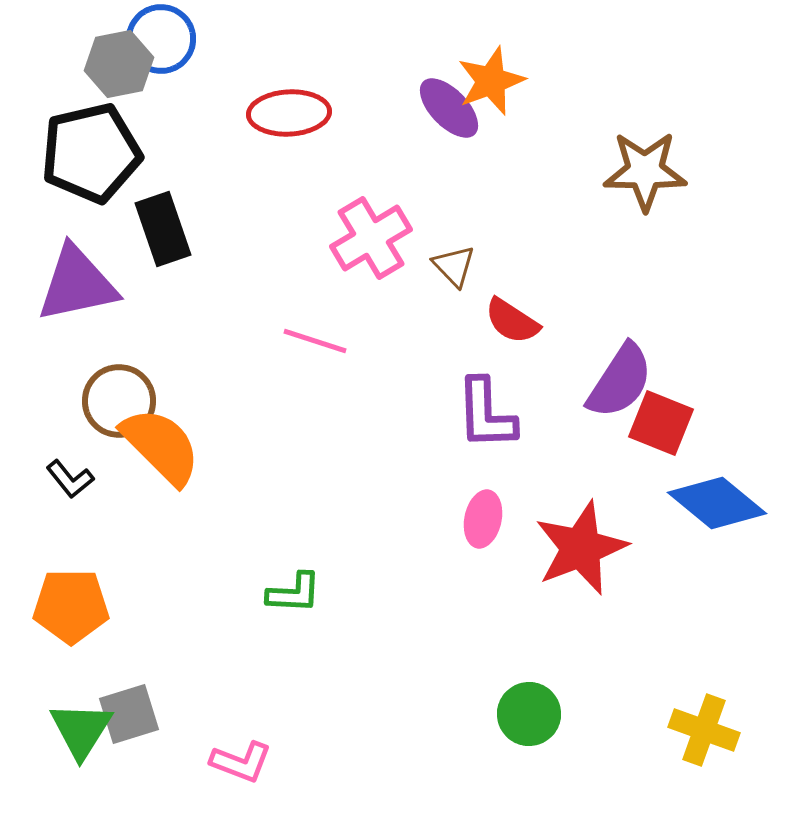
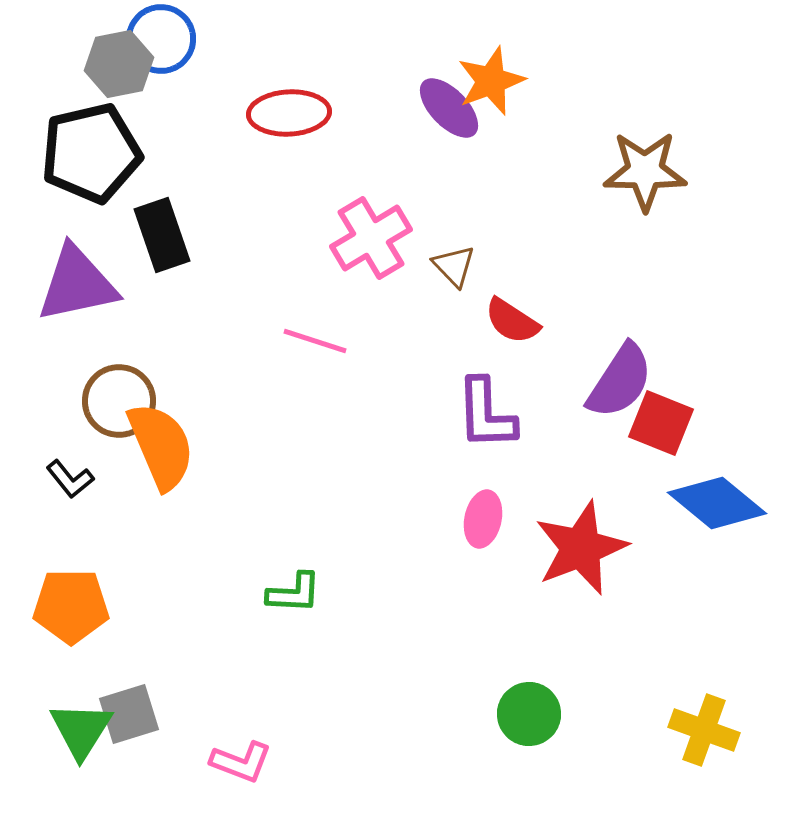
black rectangle: moved 1 px left, 6 px down
orange semicircle: rotated 22 degrees clockwise
